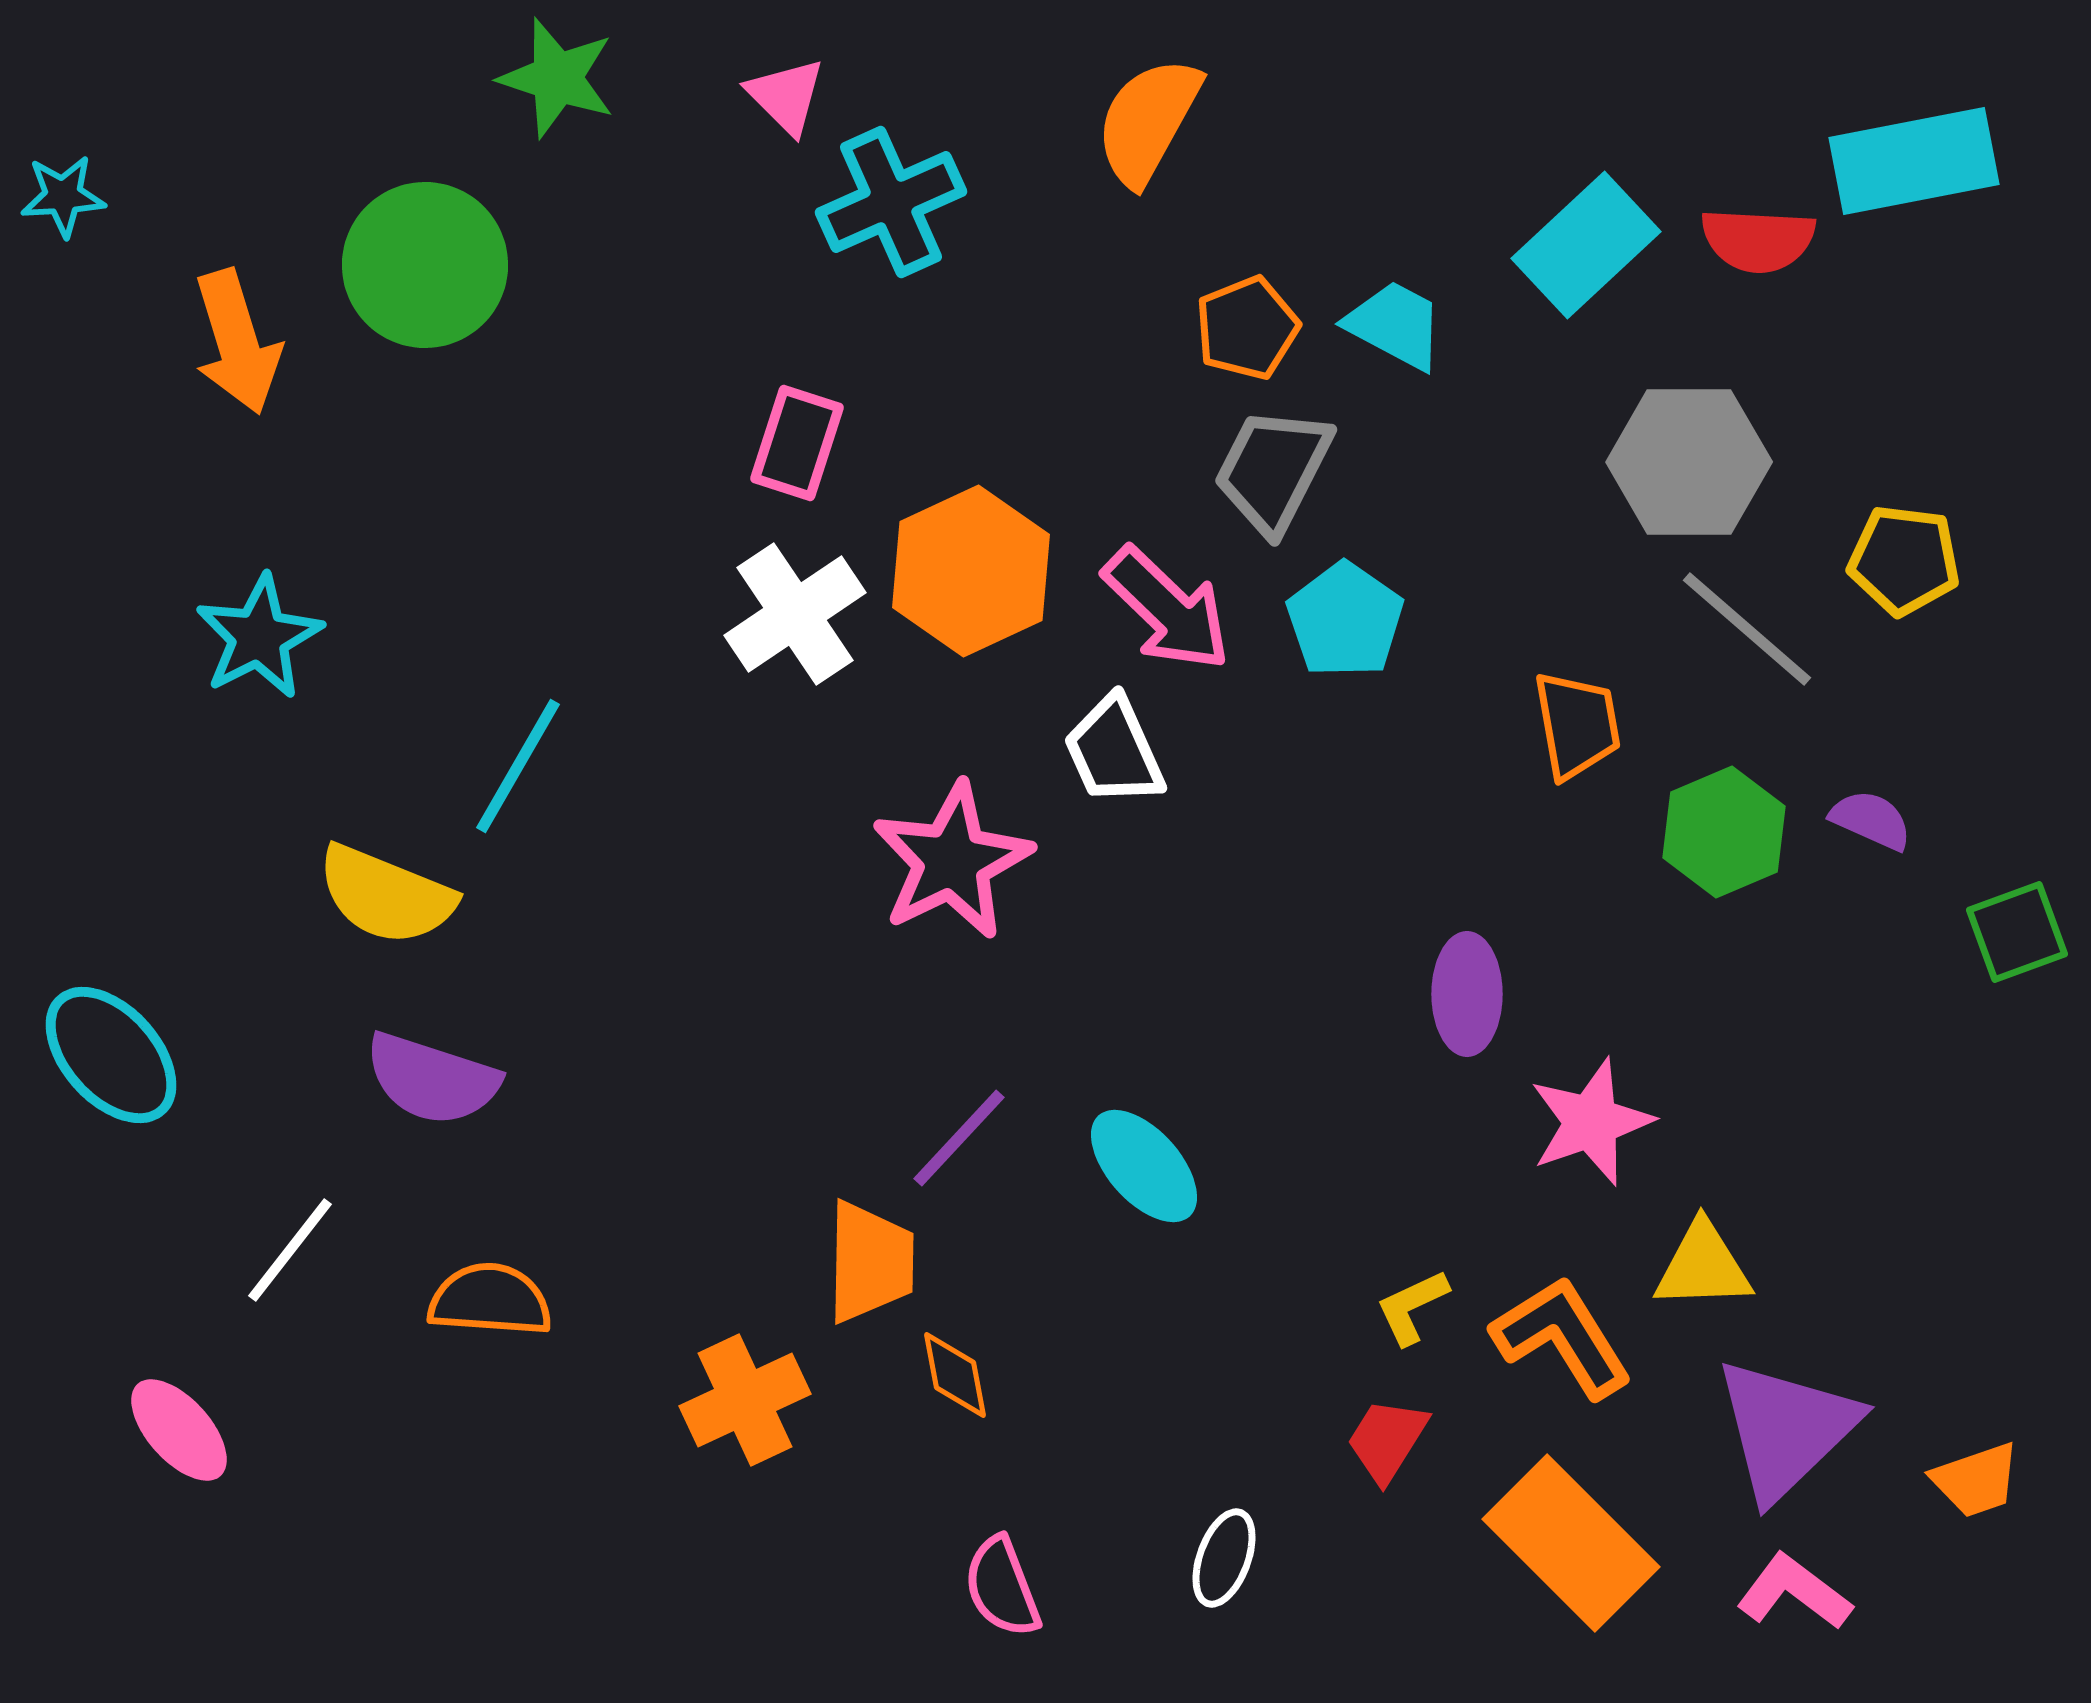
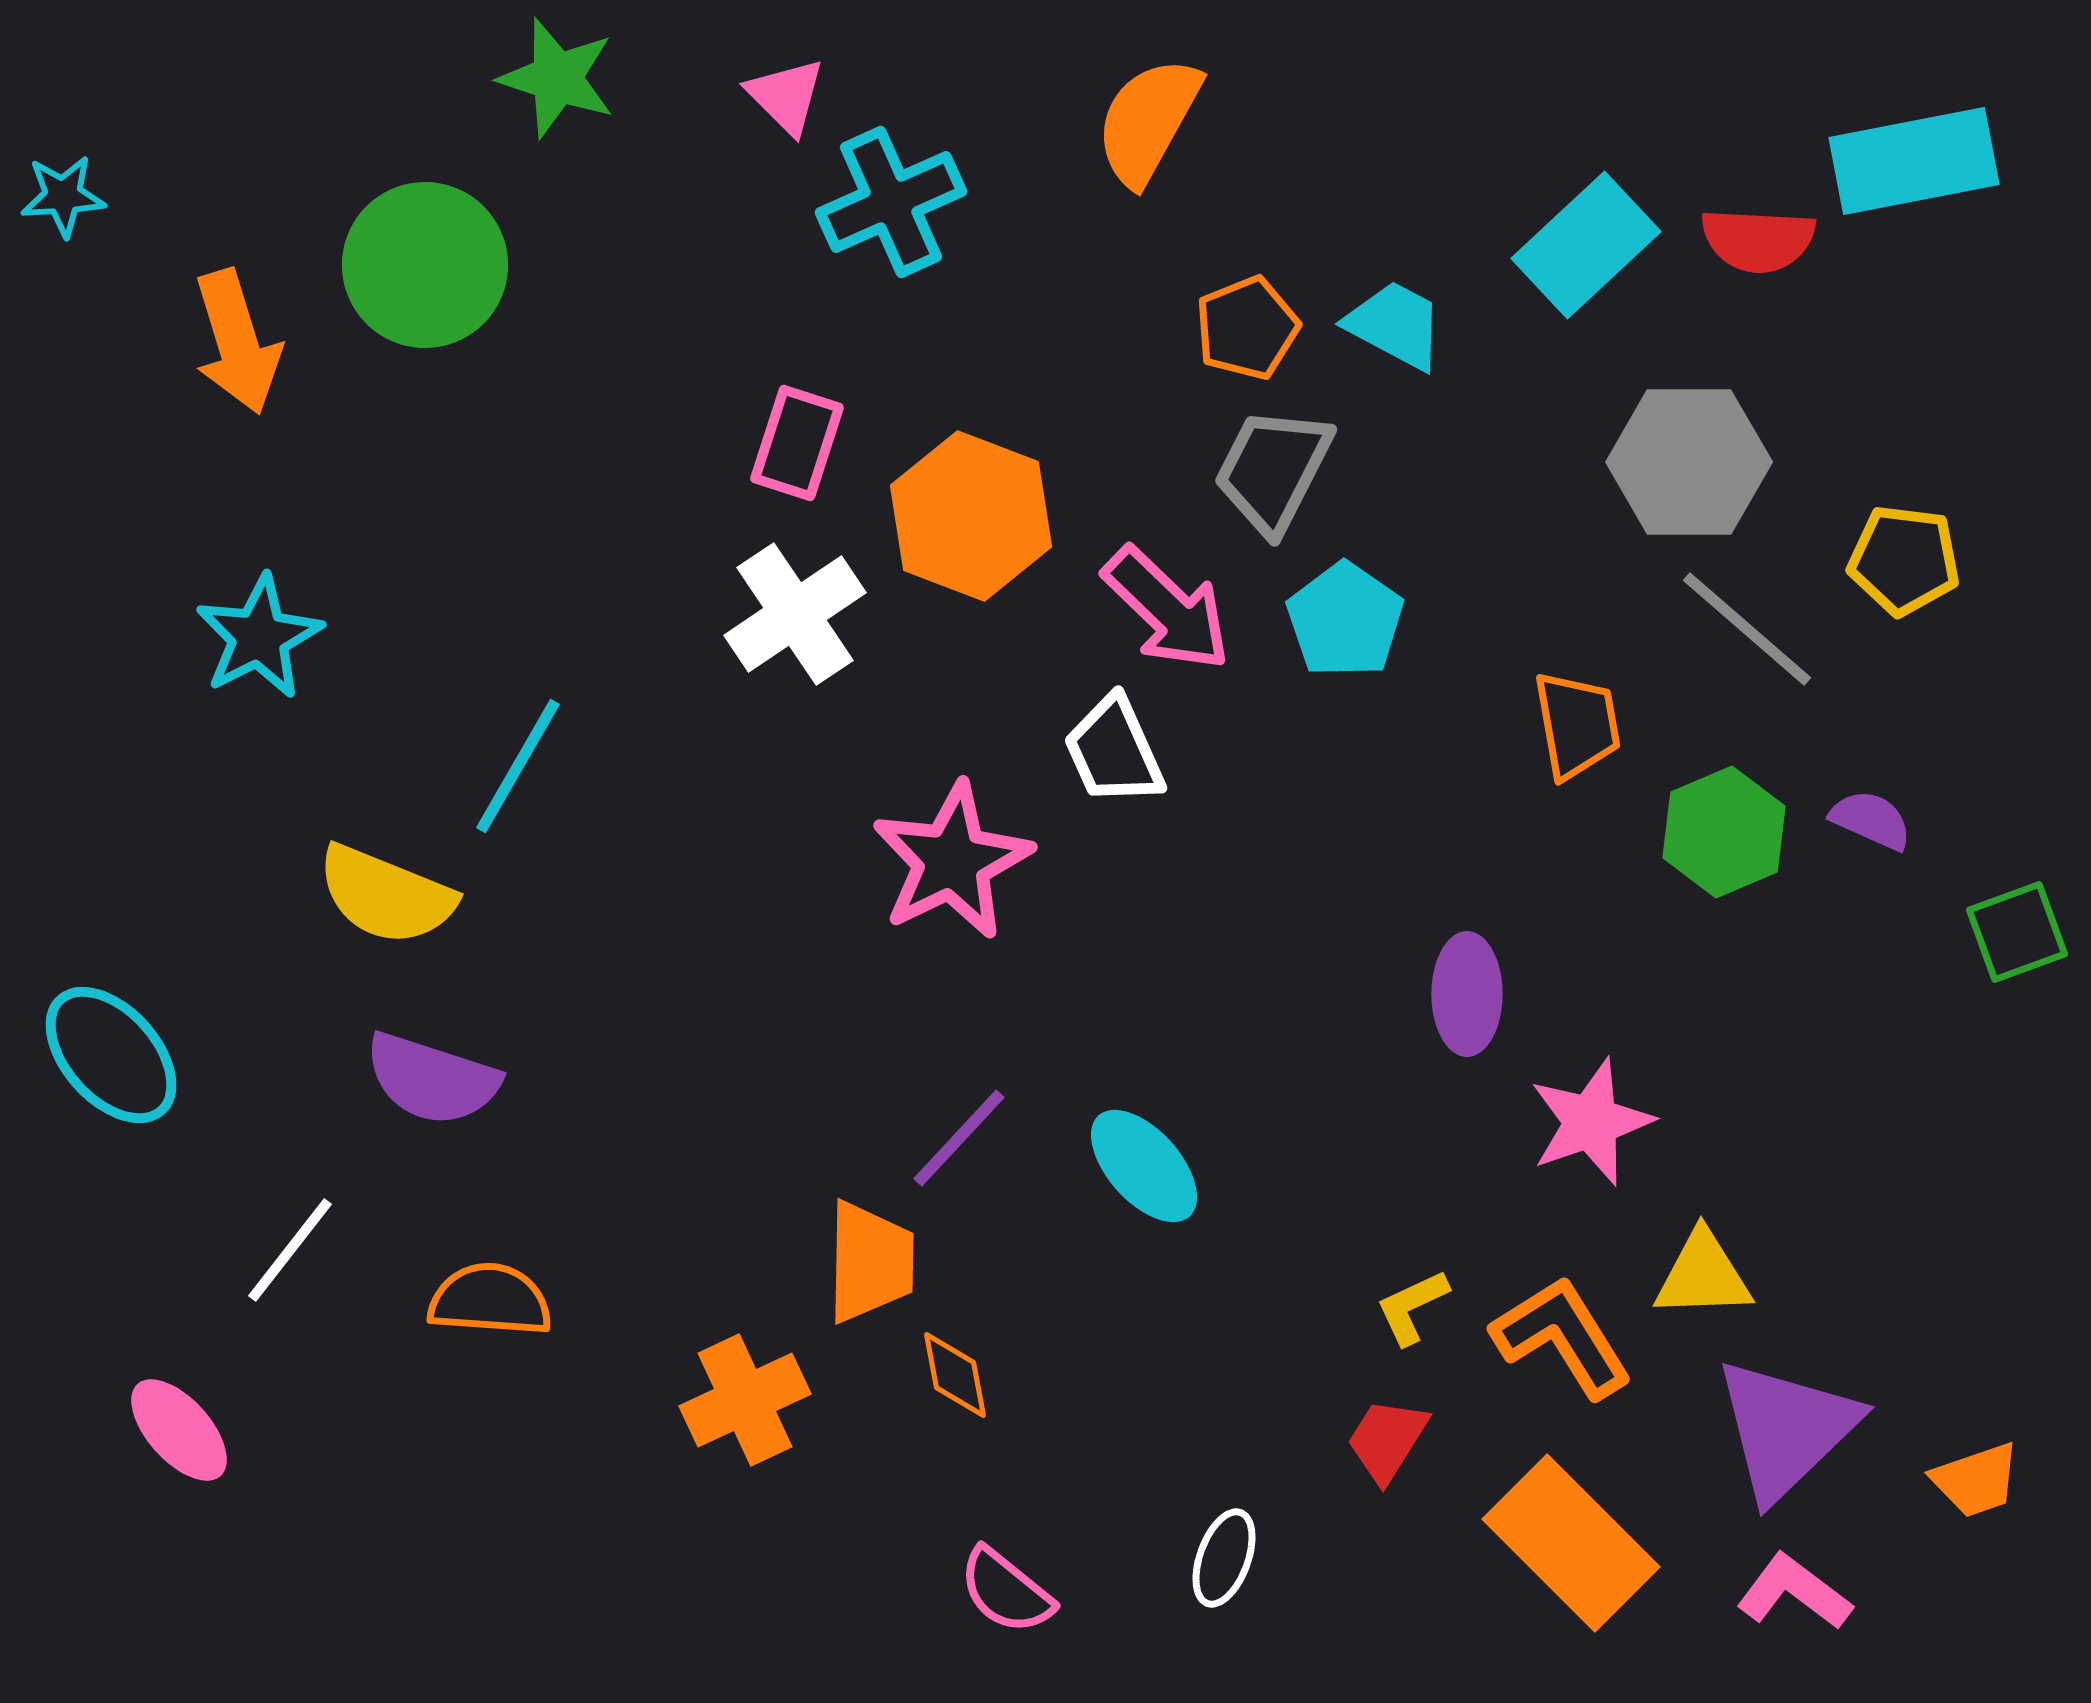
orange hexagon at (971, 571): moved 55 px up; rotated 14 degrees counterclockwise
yellow triangle at (1703, 1266): moved 9 px down
pink semicircle at (1002, 1587): moved 4 px right, 4 px down; rotated 30 degrees counterclockwise
